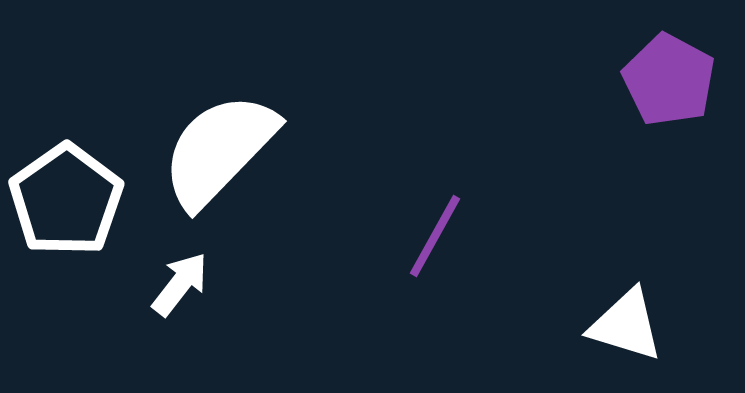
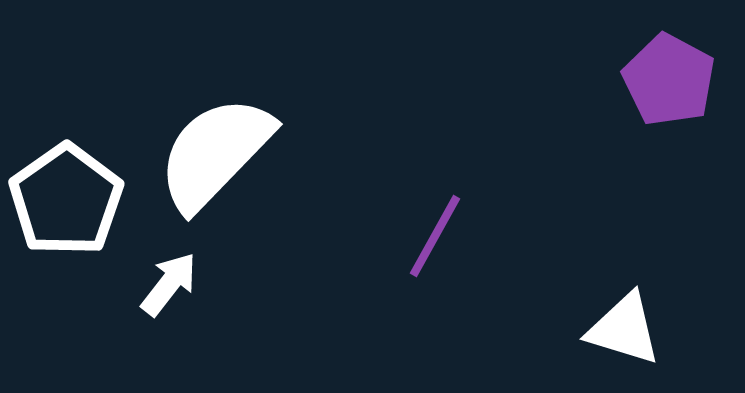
white semicircle: moved 4 px left, 3 px down
white arrow: moved 11 px left
white triangle: moved 2 px left, 4 px down
